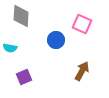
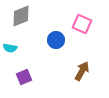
gray diamond: rotated 65 degrees clockwise
